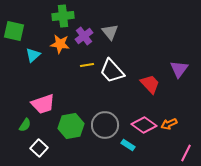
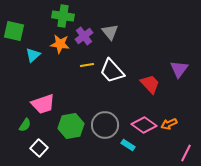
green cross: rotated 15 degrees clockwise
